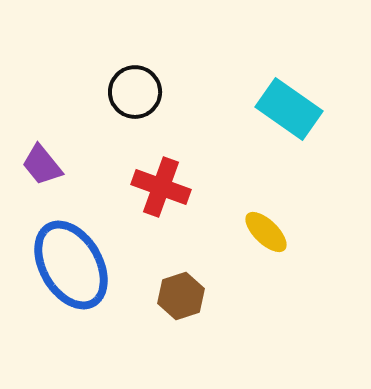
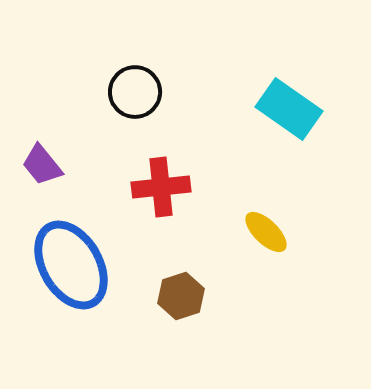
red cross: rotated 26 degrees counterclockwise
